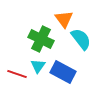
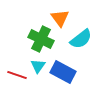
orange triangle: moved 4 px left, 1 px up
cyan semicircle: rotated 90 degrees clockwise
red line: moved 1 px down
